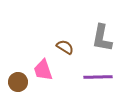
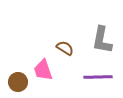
gray L-shape: moved 2 px down
brown semicircle: moved 1 px down
